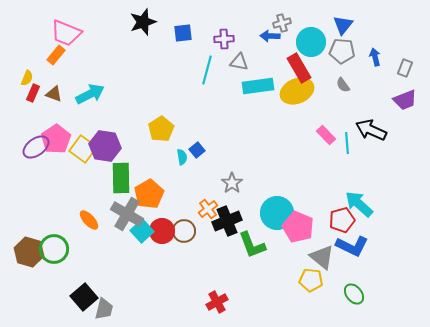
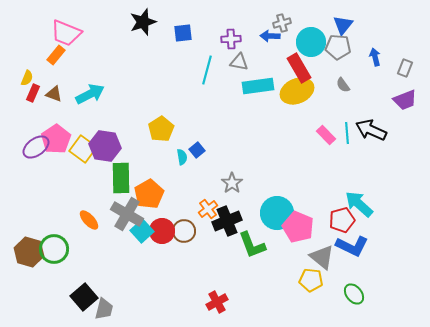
purple cross at (224, 39): moved 7 px right
gray pentagon at (342, 51): moved 4 px left, 4 px up
cyan line at (347, 143): moved 10 px up
